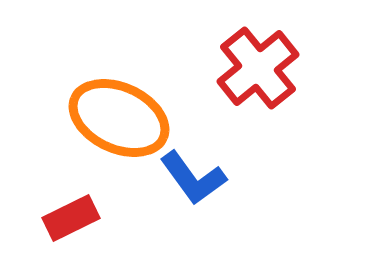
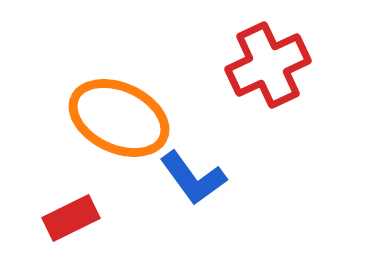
red cross: moved 10 px right, 3 px up; rotated 14 degrees clockwise
